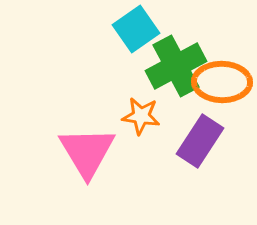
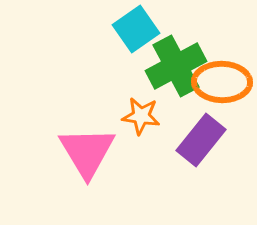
purple rectangle: moved 1 px right, 1 px up; rotated 6 degrees clockwise
